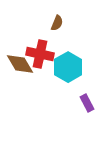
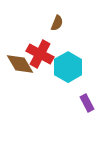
red cross: rotated 16 degrees clockwise
